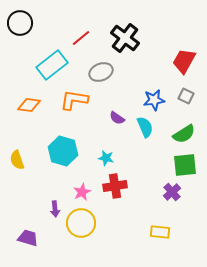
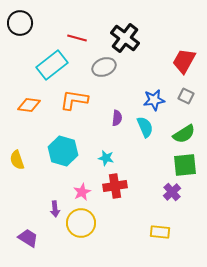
red line: moved 4 px left; rotated 54 degrees clockwise
gray ellipse: moved 3 px right, 5 px up
purple semicircle: rotated 119 degrees counterclockwise
purple trapezoid: rotated 15 degrees clockwise
